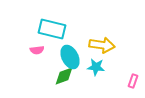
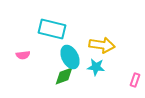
pink semicircle: moved 14 px left, 5 px down
pink rectangle: moved 2 px right, 1 px up
